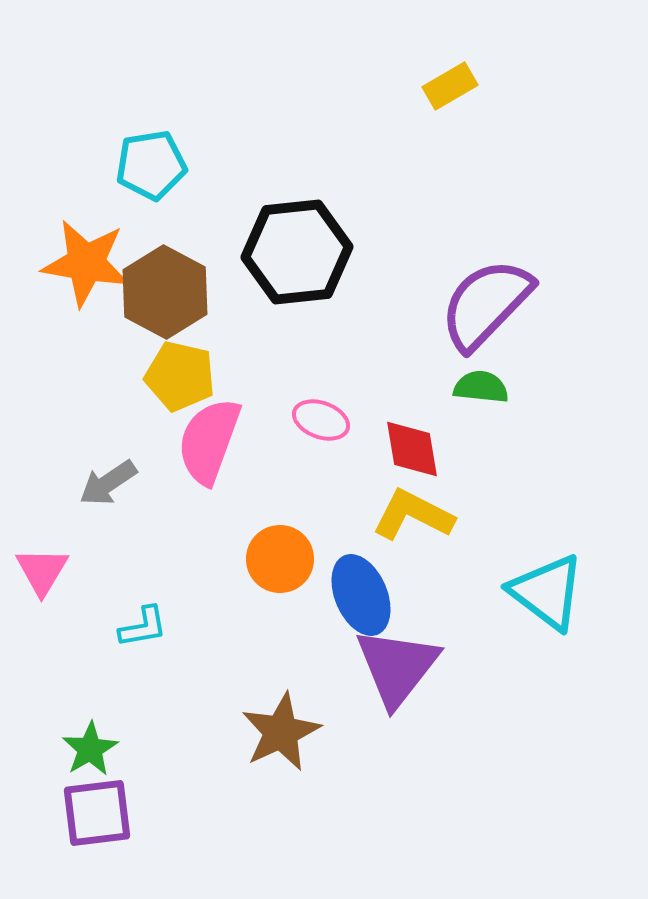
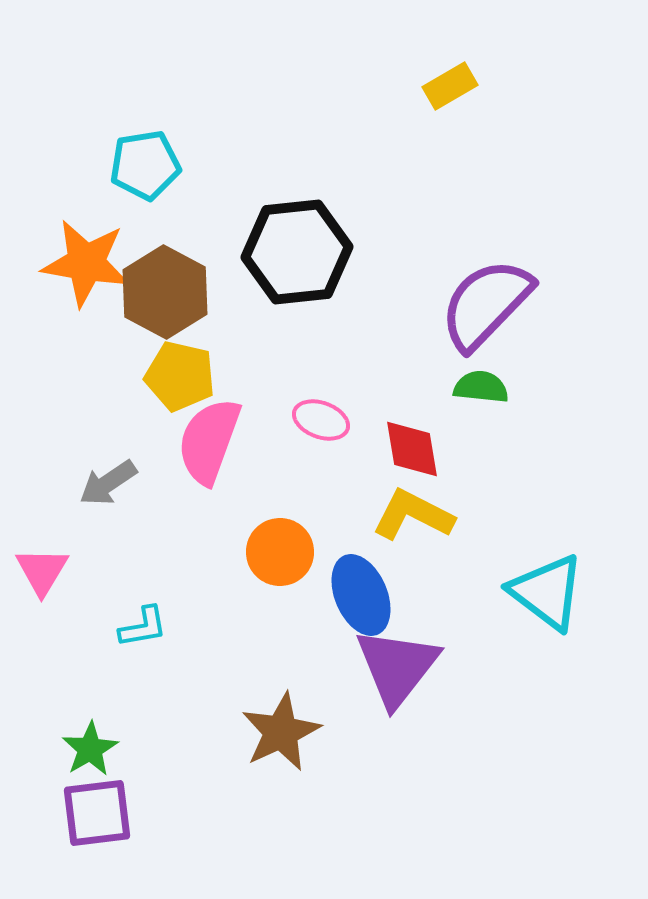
cyan pentagon: moved 6 px left
orange circle: moved 7 px up
